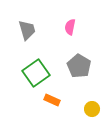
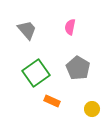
gray trapezoid: rotated 25 degrees counterclockwise
gray pentagon: moved 1 px left, 2 px down
orange rectangle: moved 1 px down
